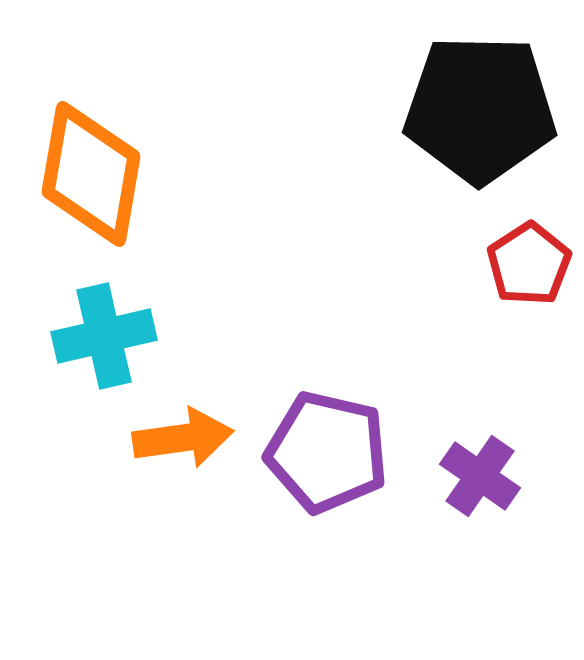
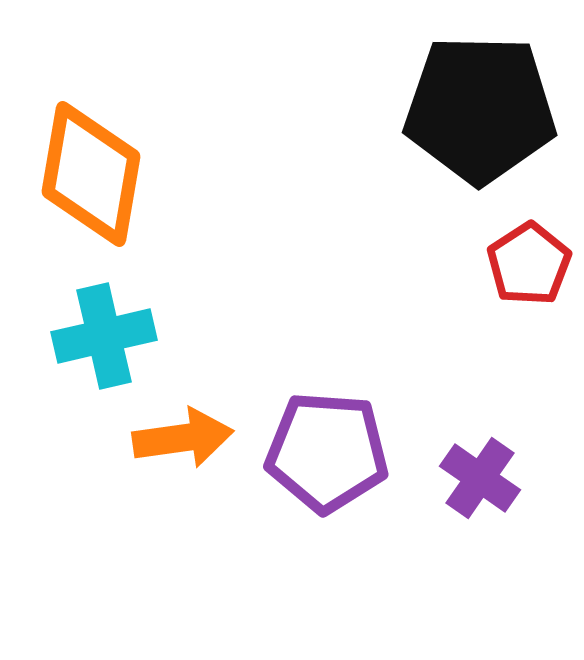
purple pentagon: rotated 9 degrees counterclockwise
purple cross: moved 2 px down
